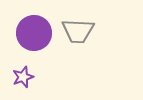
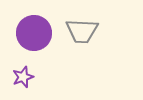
gray trapezoid: moved 4 px right
